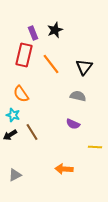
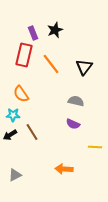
gray semicircle: moved 2 px left, 5 px down
cyan star: rotated 16 degrees counterclockwise
